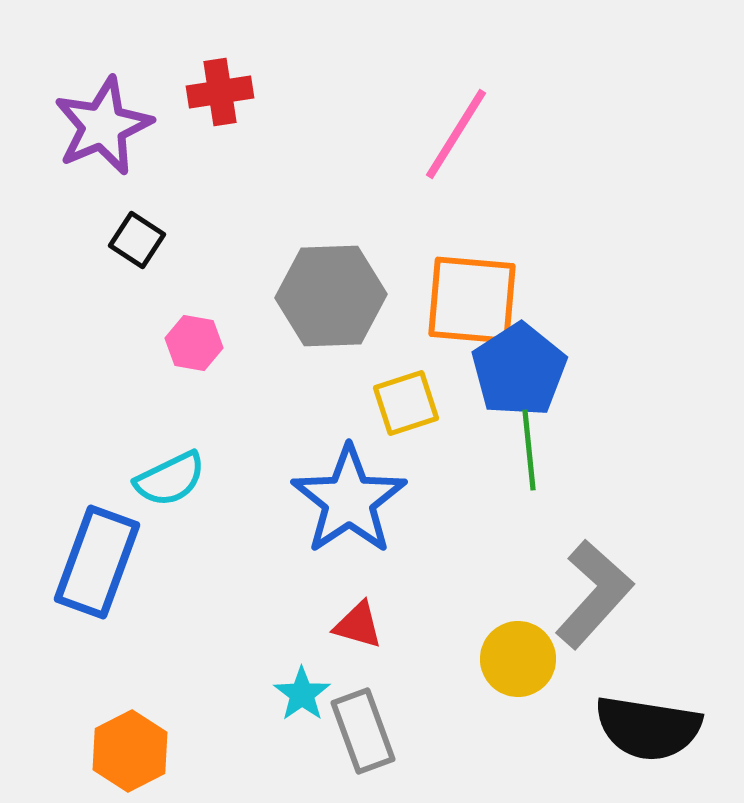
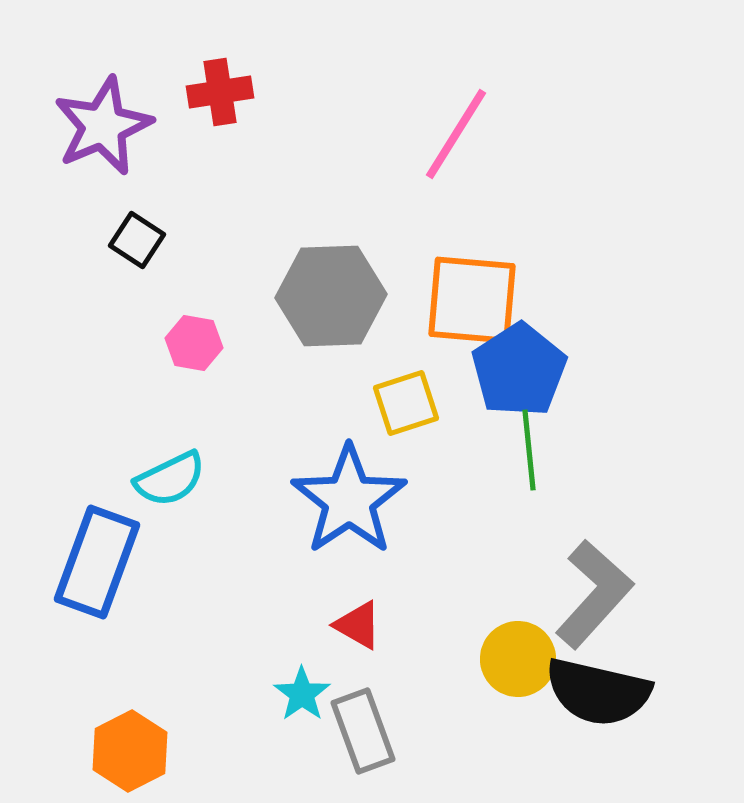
red triangle: rotated 14 degrees clockwise
black semicircle: moved 50 px left, 36 px up; rotated 4 degrees clockwise
